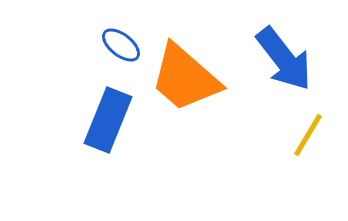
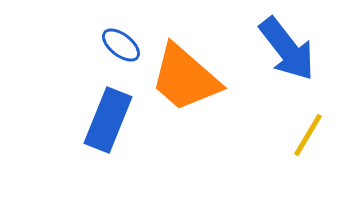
blue arrow: moved 3 px right, 10 px up
